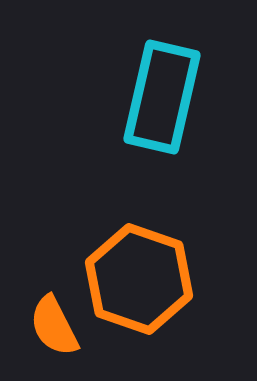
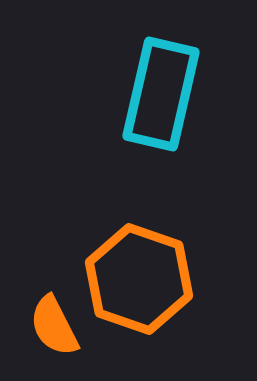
cyan rectangle: moved 1 px left, 3 px up
